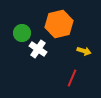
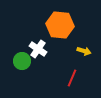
orange hexagon: moved 1 px right, 1 px down; rotated 20 degrees clockwise
green circle: moved 28 px down
